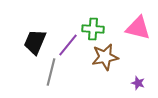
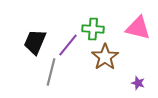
brown star: rotated 24 degrees counterclockwise
